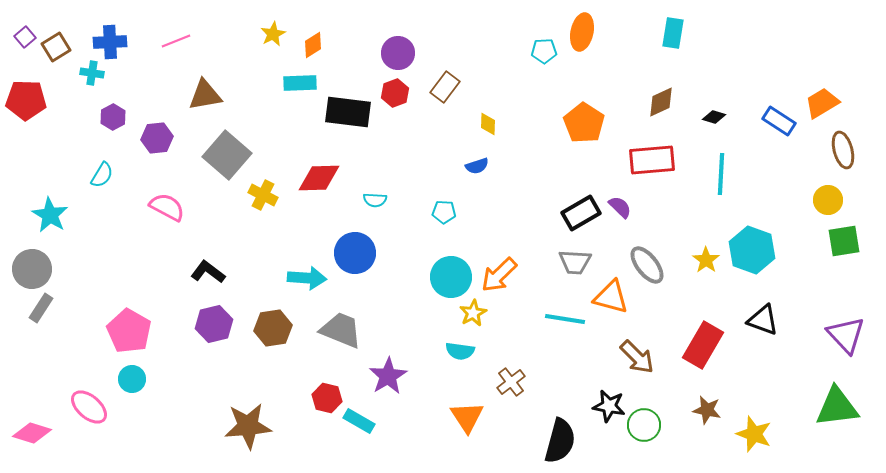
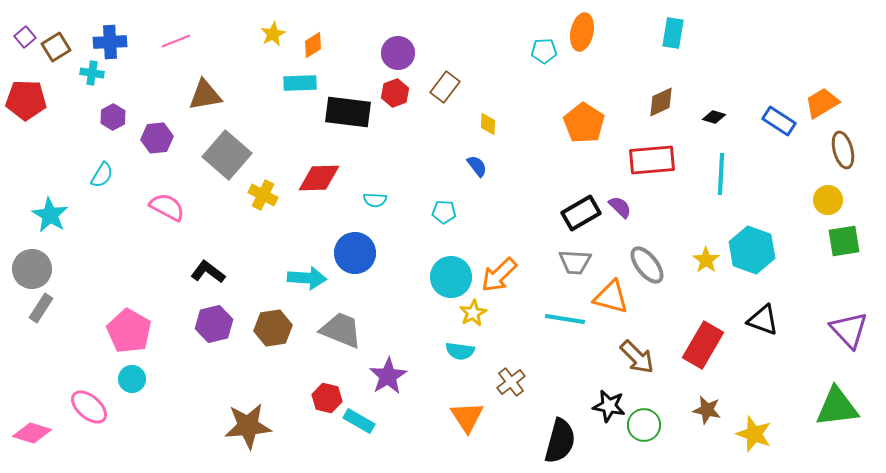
blue semicircle at (477, 166): rotated 110 degrees counterclockwise
purple triangle at (846, 335): moved 3 px right, 5 px up
